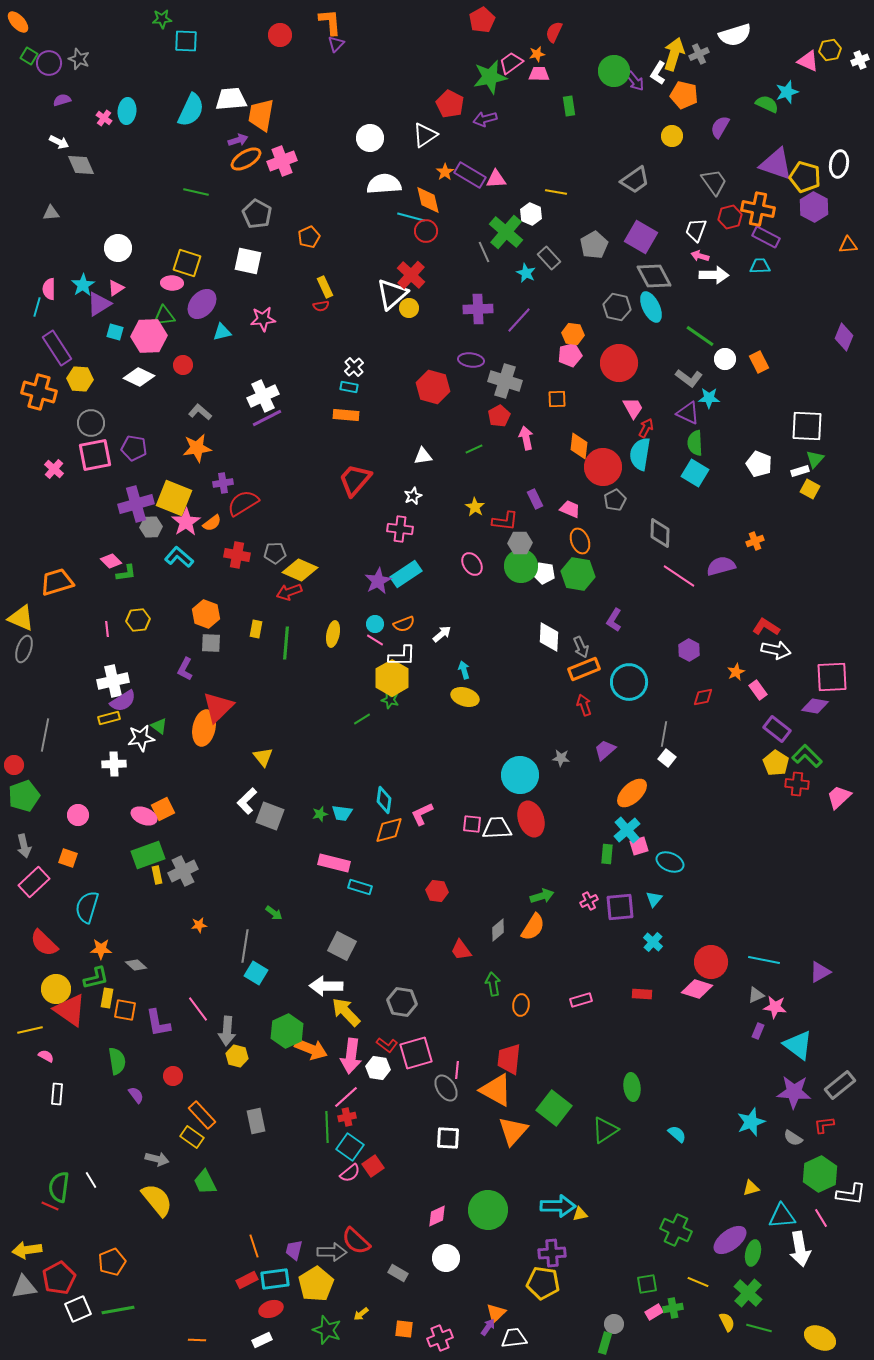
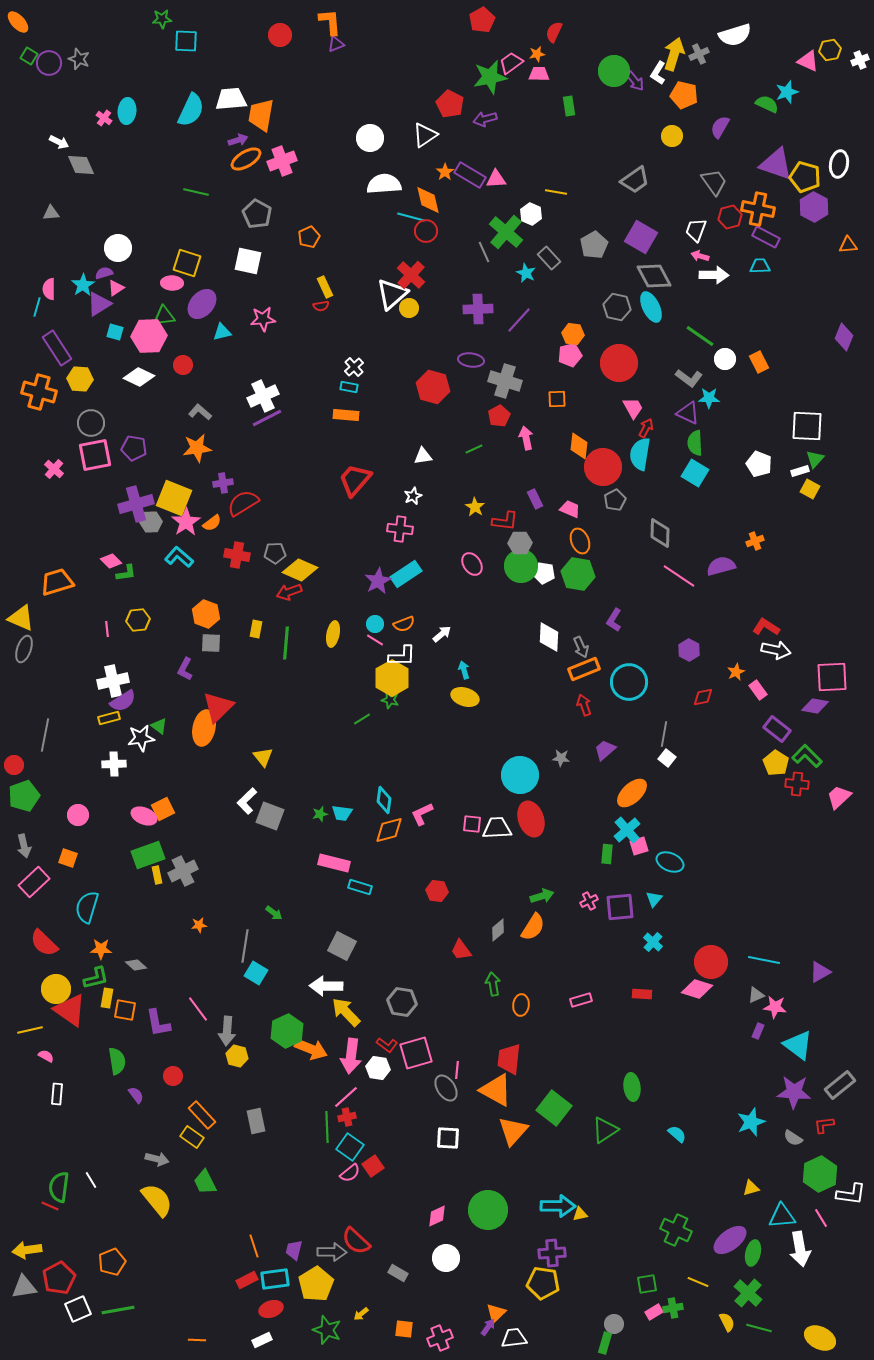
purple triangle at (336, 44): rotated 24 degrees clockwise
purple semicircle at (62, 100): moved 42 px right, 173 px down
gray hexagon at (151, 527): moved 5 px up
